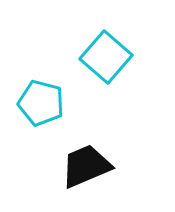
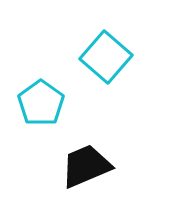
cyan pentagon: rotated 21 degrees clockwise
